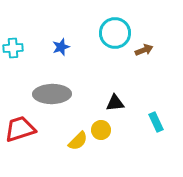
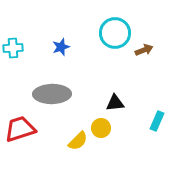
cyan rectangle: moved 1 px right, 1 px up; rotated 48 degrees clockwise
yellow circle: moved 2 px up
